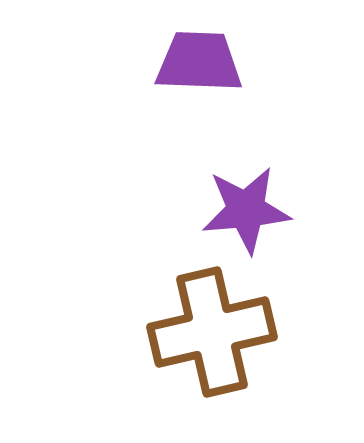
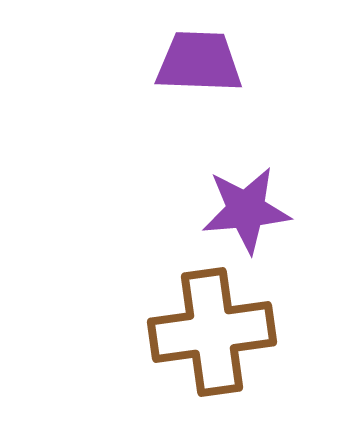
brown cross: rotated 5 degrees clockwise
